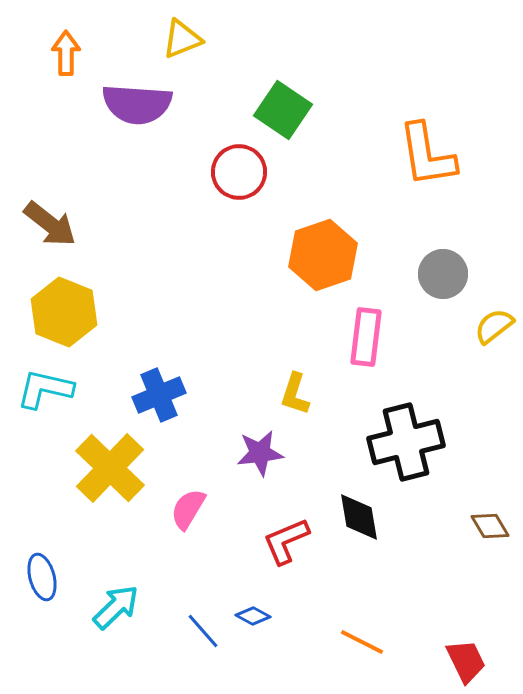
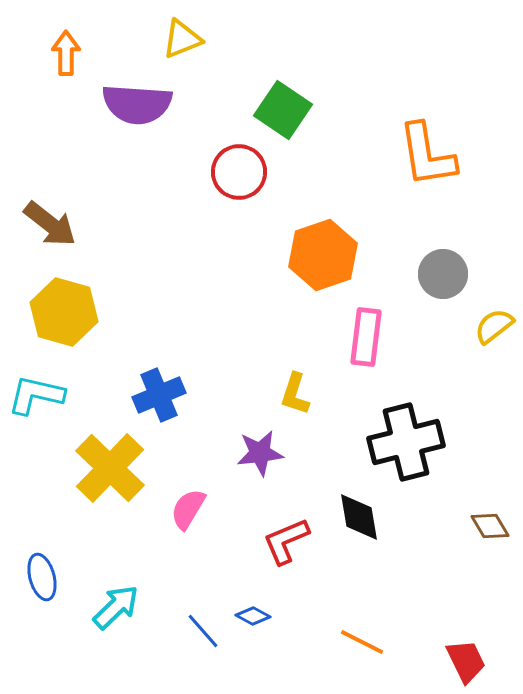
yellow hexagon: rotated 6 degrees counterclockwise
cyan L-shape: moved 9 px left, 6 px down
